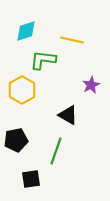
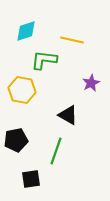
green L-shape: moved 1 px right
purple star: moved 2 px up
yellow hexagon: rotated 20 degrees counterclockwise
